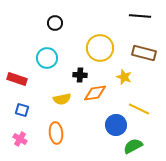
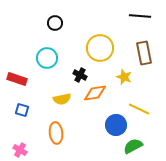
brown rectangle: rotated 65 degrees clockwise
black cross: rotated 24 degrees clockwise
pink cross: moved 11 px down
